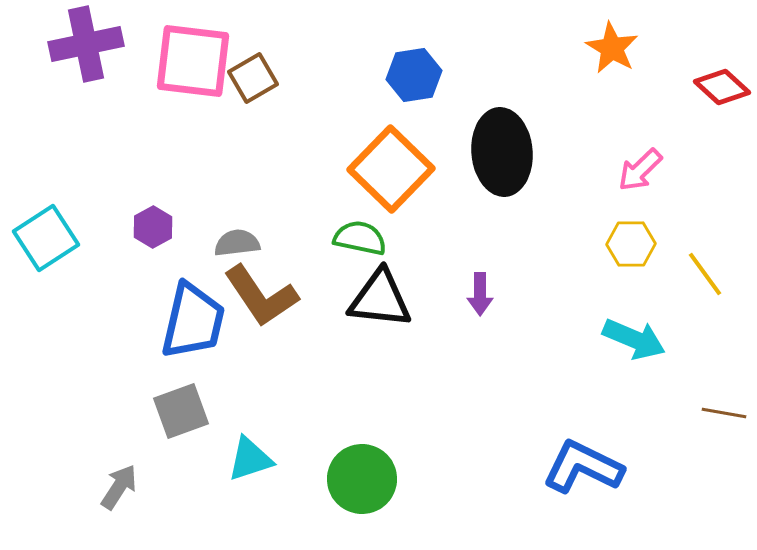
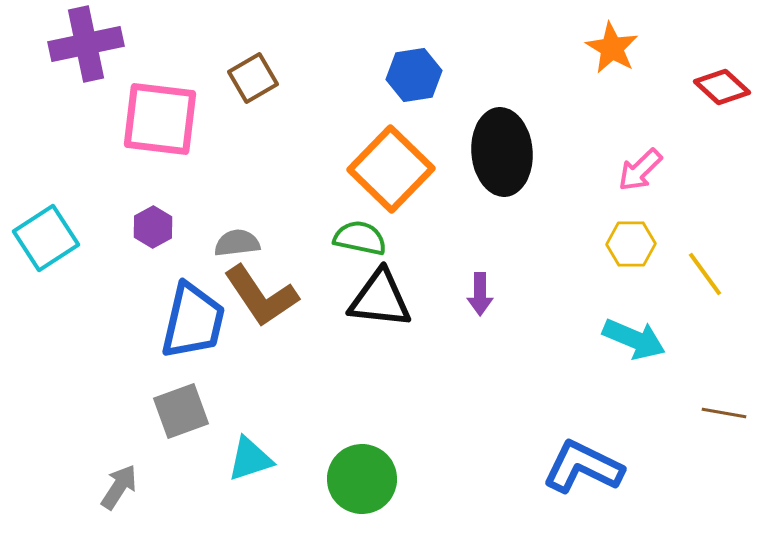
pink square: moved 33 px left, 58 px down
